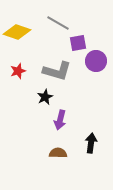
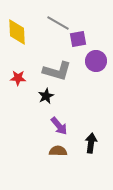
yellow diamond: rotated 68 degrees clockwise
purple square: moved 4 px up
red star: moved 7 px down; rotated 21 degrees clockwise
black star: moved 1 px right, 1 px up
purple arrow: moved 1 px left, 6 px down; rotated 54 degrees counterclockwise
brown semicircle: moved 2 px up
